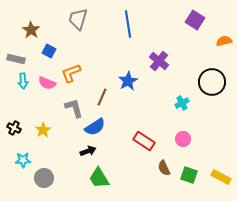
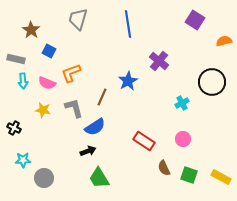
yellow star: moved 20 px up; rotated 28 degrees counterclockwise
